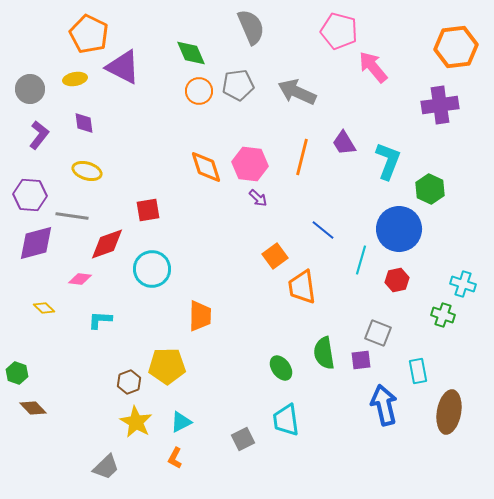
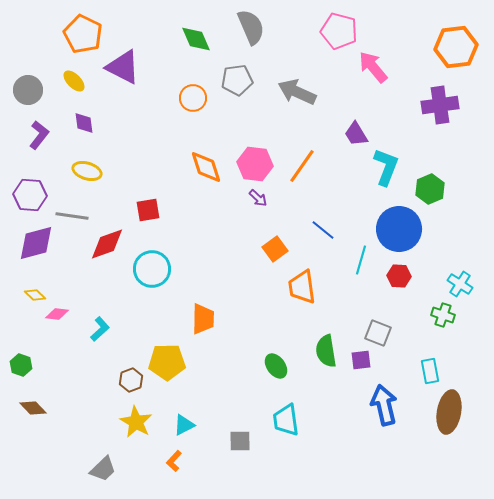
orange pentagon at (89, 34): moved 6 px left
green diamond at (191, 53): moved 5 px right, 14 px up
yellow ellipse at (75, 79): moved 1 px left, 2 px down; rotated 55 degrees clockwise
gray pentagon at (238, 85): moved 1 px left, 5 px up
gray circle at (30, 89): moved 2 px left, 1 px down
orange circle at (199, 91): moved 6 px left, 7 px down
purple trapezoid at (344, 143): moved 12 px right, 9 px up
orange line at (302, 157): moved 9 px down; rotated 21 degrees clockwise
cyan L-shape at (388, 161): moved 2 px left, 6 px down
pink hexagon at (250, 164): moved 5 px right
green hexagon at (430, 189): rotated 12 degrees clockwise
orange square at (275, 256): moved 7 px up
pink diamond at (80, 279): moved 23 px left, 35 px down
red hexagon at (397, 280): moved 2 px right, 4 px up; rotated 15 degrees clockwise
cyan cross at (463, 284): moved 3 px left; rotated 15 degrees clockwise
yellow diamond at (44, 308): moved 9 px left, 13 px up
orange trapezoid at (200, 316): moved 3 px right, 3 px down
cyan L-shape at (100, 320): moved 9 px down; rotated 135 degrees clockwise
green semicircle at (324, 353): moved 2 px right, 2 px up
yellow pentagon at (167, 366): moved 4 px up
green ellipse at (281, 368): moved 5 px left, 2 px up
cyan rectangle at (418, 371): moved 12 px right
green hexagon at (17, 373): moved 4 px right, 8 px up
brown hexagon at (129, 382): moved 2 px right, 2 px up
cyan triangle at (181, 422): moved 3 px right, 3 px down
gray square at (243, 439): moved 3 px left, 2 px down; rotated 25 degrees clockwise
orange L-shape at (175, 458): moved 1 px left, 3 px down; rotated 15 degrees clockwise
gray trapezoid at (106, 467): moved 3 px left, 2 px down
